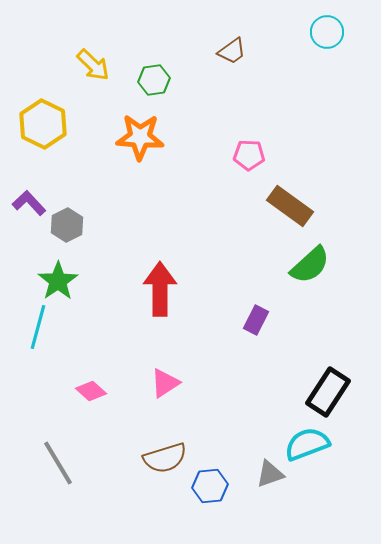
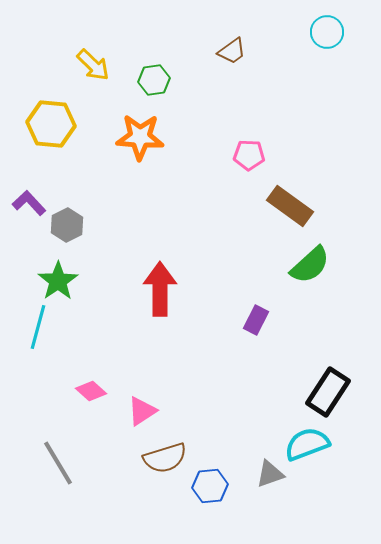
yellow hexagon: moved 8 px right; rotated 21 degrees counterclockwise
pink triangle: moved 23 px left, 28 px down
